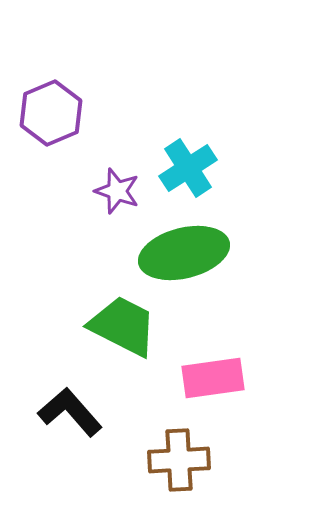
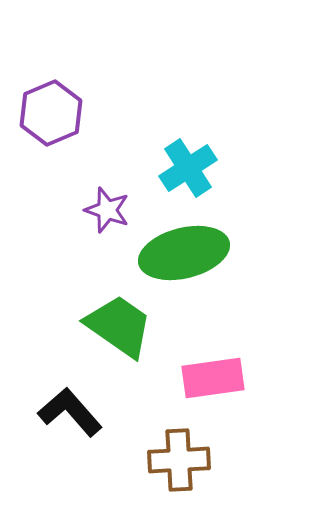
purple star: moved 10 px left, 19 px down
green trapezoid: moved 4 px left; rotated 8 degrees clockwise
